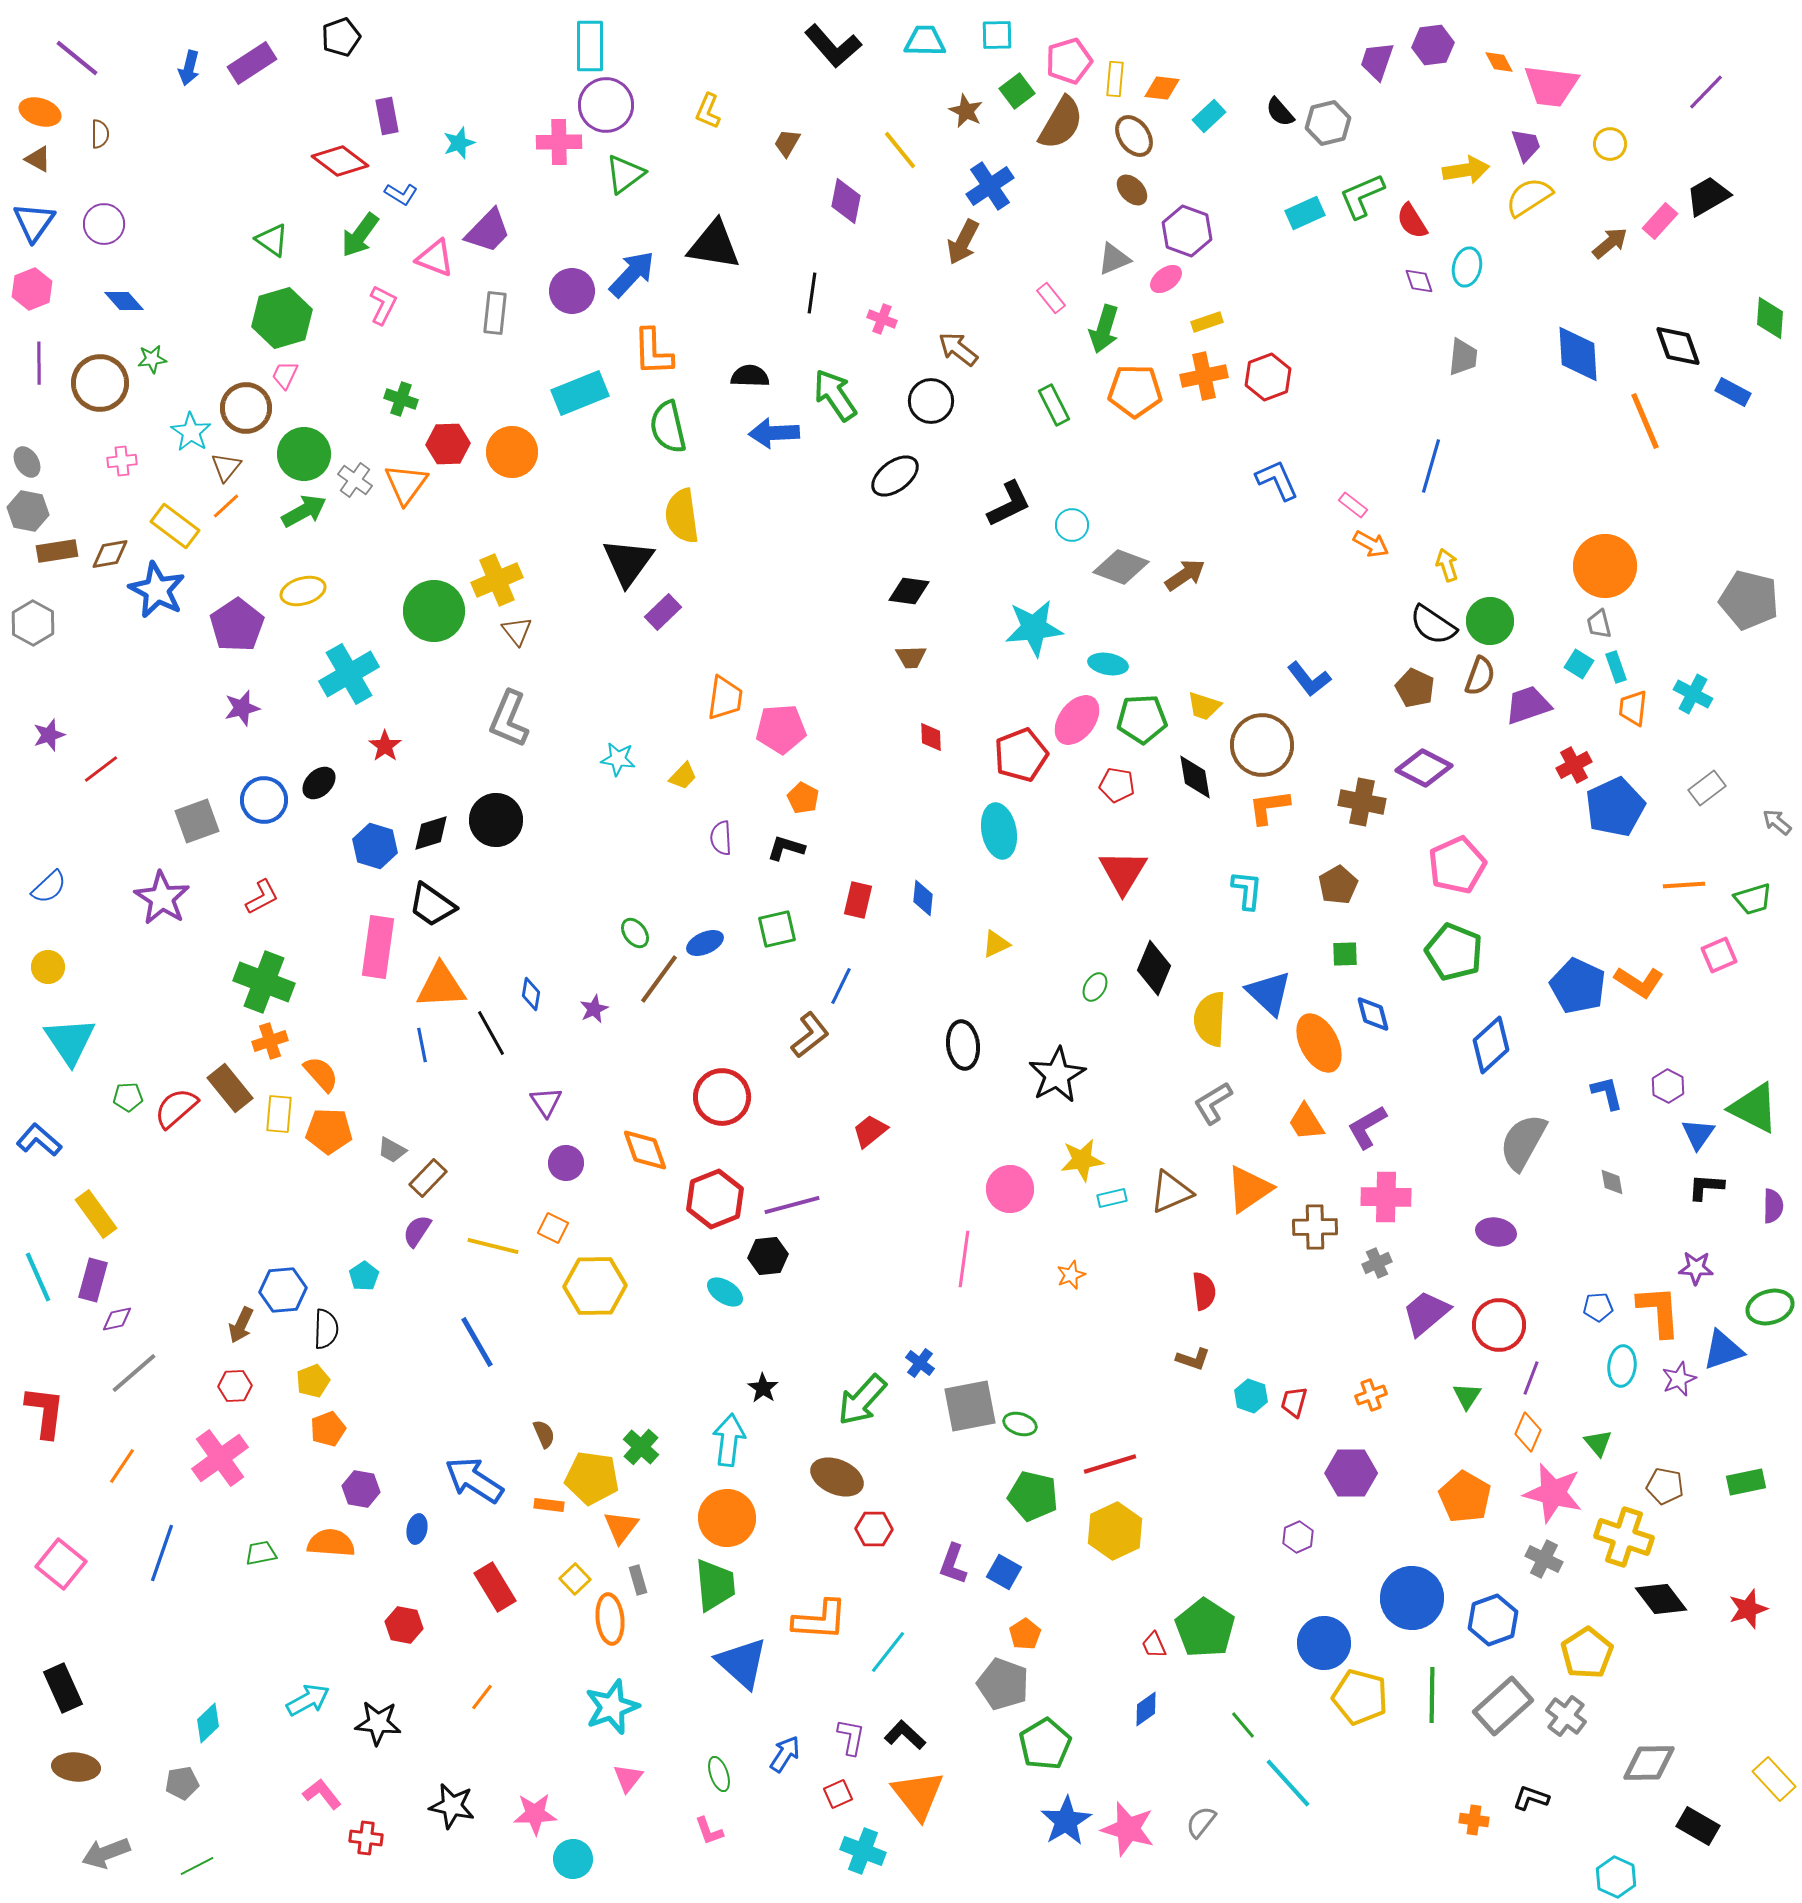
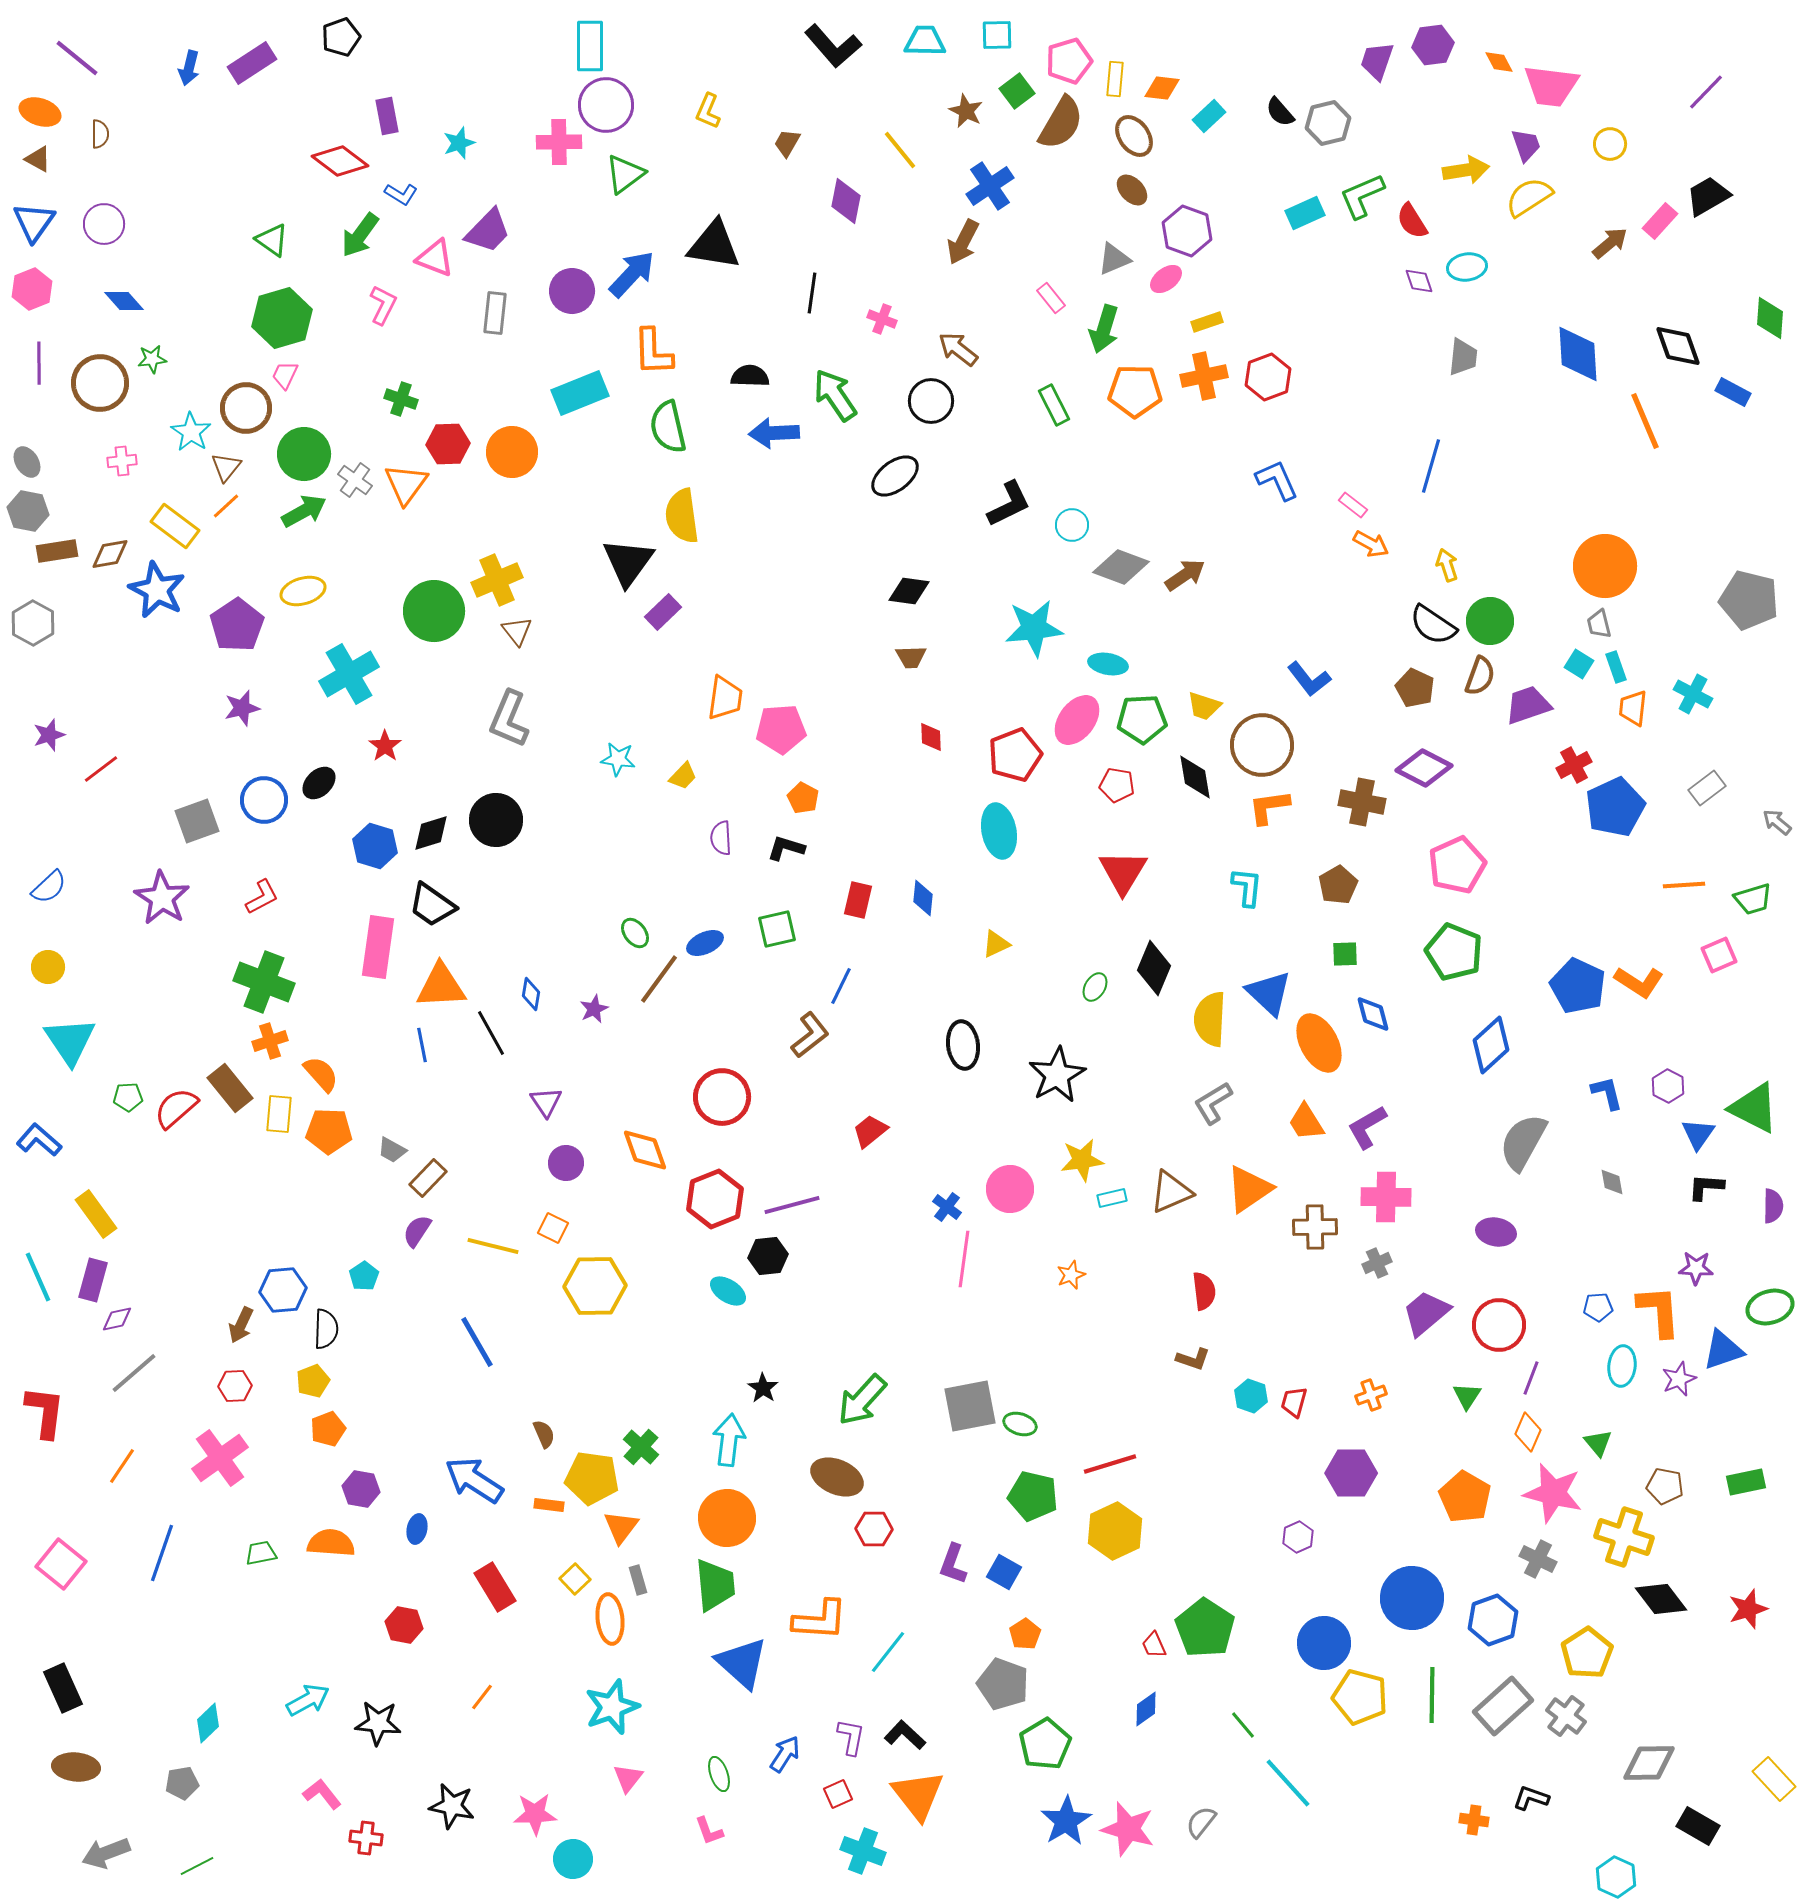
cyan ellipse at (1467, 267): rotated 69 degrees clockwise
red pentagon at (1021, 755): moved 6 px left
cyan L-shape at (1247, 890): moved 3 px up
cyan ellipse at (725, 1292): moved 3 px right, 1 px up
blue cross at (920, 1363): moved 27 px right, 156 px up
gray cross at (1544, 1559): moved 6 px left
